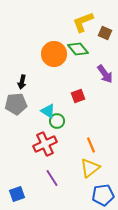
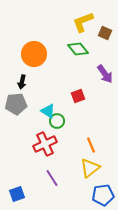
orange circle: moved 20 px left
